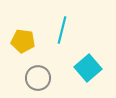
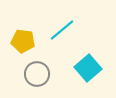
cyan line: rotated 36 degrees clockwise
gray circle: moved 1 px left, 4 px up
